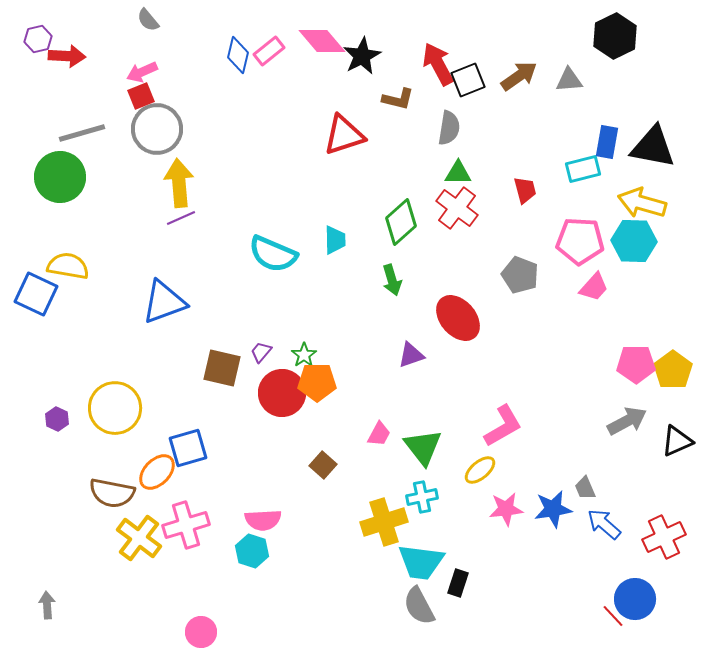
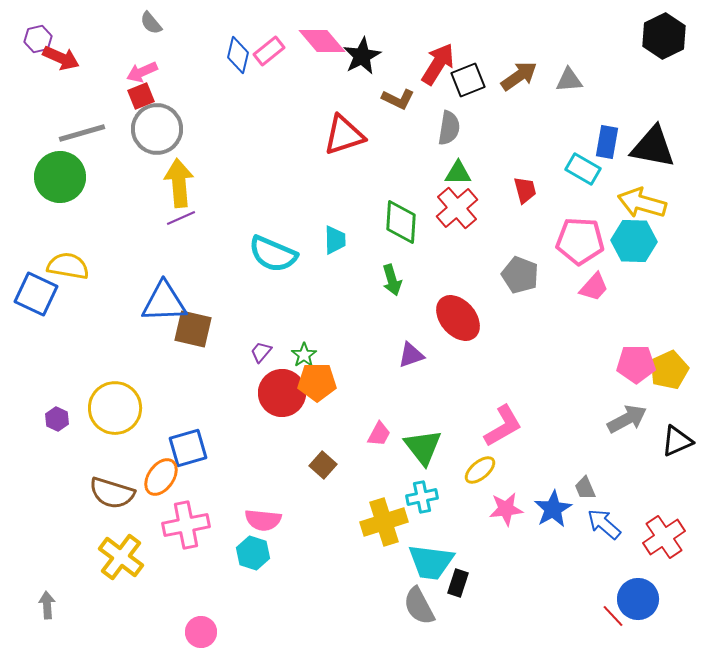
gray semicircle at (148, 20): moved 3 px right, 3 px down
black hexagon at (615, 36): moved 49 px right
red arrow at (67, 56): moved 6 px left, 2 px down; rotated 21 degrees clockwise
red arrow at (438, 64): rotated 60 degrees clockwise
brown L-shape at (398, 99): rotated 12 degrees clockwise
cyan rectangle at (583, 169): rotated 44 degrees clockwise
red cross at (457, 208): rotated 12 degrees clockwise
green diamond at (401, 222): rotated 45 degrees counterclockwise
blue triangle at (164, 302): rotated 18 degrees clockwise
brown square at (222, 368): moved 29 px left, 39 px up
yellow pentagon at (673, 370): moved 4 px left; rotated 12 degrees clockwise
gray arrow at (627, 421): moved 2 px up
orange ellipse at (157, 472): moved 4 px right, 5 px down; rotated 9 degrees counterclockwise
brown semicircle at (112, 493): rotated 6 degrees clockwise
blue star at (553, 509): rotated 21 degrees counterclockwise
pink semicircle at (263, 520): rotated 9 degrees clockwise
pink cross at (186, 525): rotated 6 degrees clockwise
red cross at (664, 537): rotated 9 degrees counterclockwise
yellow cross at (139, 538): moved 18 px left, 19 px down
cyan hexagon at (252, 551): moved 1 px right, 2 px down
cyan trapezoid at (421, 562): moved 10 px right
blue circle at (635, 599): moved 3 px right
